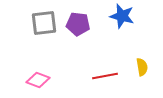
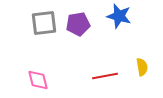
blue star: moved 3 px left
purple pentagon: rotated 15 degrees counterclockwise
pink diamond: rotated 55 degrees clockwise
